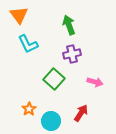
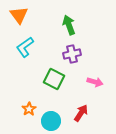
cyan L-shape: moved 3 px left, 3 px down; rotated 80 degrees clockwise
green square: rotated 15 degrees counterclockwise
